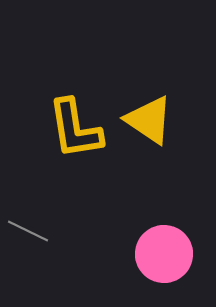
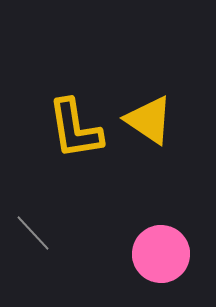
gray line: moved 5 px right, 2 px down; rotated 21 degrees clockwise
pink circle: moved 3 px left
